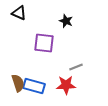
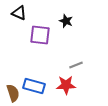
purple square: moved 4 px left, 8 px up
gray line: moved 2 px up
brown semicircle: moved 5 px left, 10 px down
